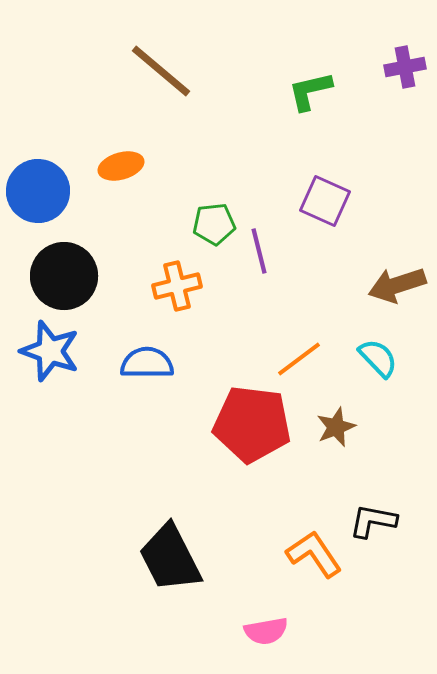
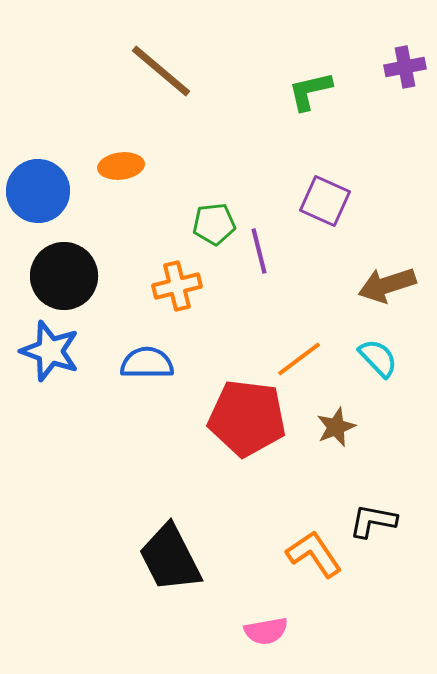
orange ellipse: rotated 9 degrees clockwise
brown arrow: moved 10 px left
red pentagon: moved 5 px left, 6 px up
